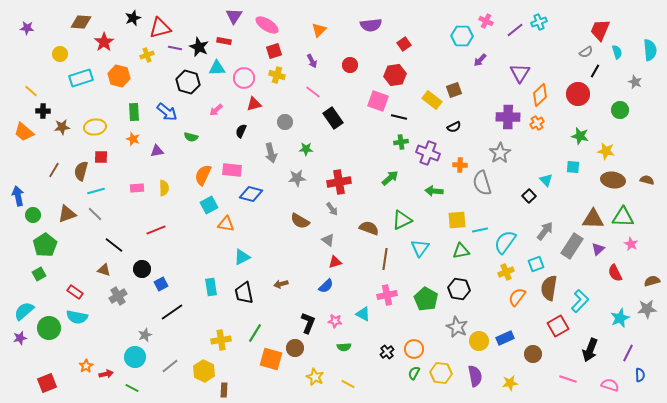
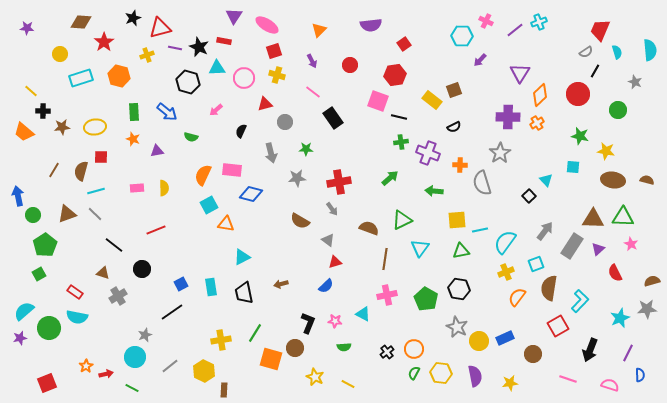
red triangle at (254, 104): moved 11 px right
green circle at (620, 110): moved 2 px left
brown triangle at (104, 270): moved 1 px left, 3 px down
blue square at (161, 284): moved 20 px right
